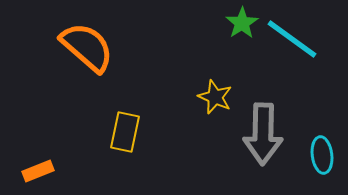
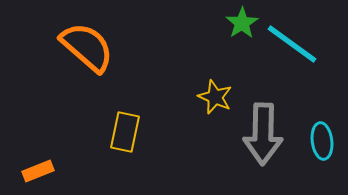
cyan line: moved 5 px down
cyan ellipse: moved 14 px up
